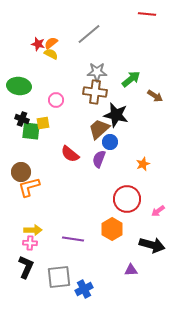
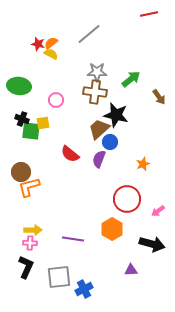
red line: moved 2 px right; rotated 18 degrees counterclockwise
brown arrow: moved 4 px right, 1 px down; rotated 21 degrees clockwise
black arrow: moved 1 px up
